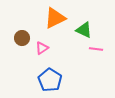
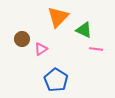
orange triangle: moved 3 px right, 1 px up; rotated 20 degrees counterclockwise
brown circle: moved 1 px down
pink triangle: moved 1 px left, 1 px down
blue pentagon: moved 6 px right
